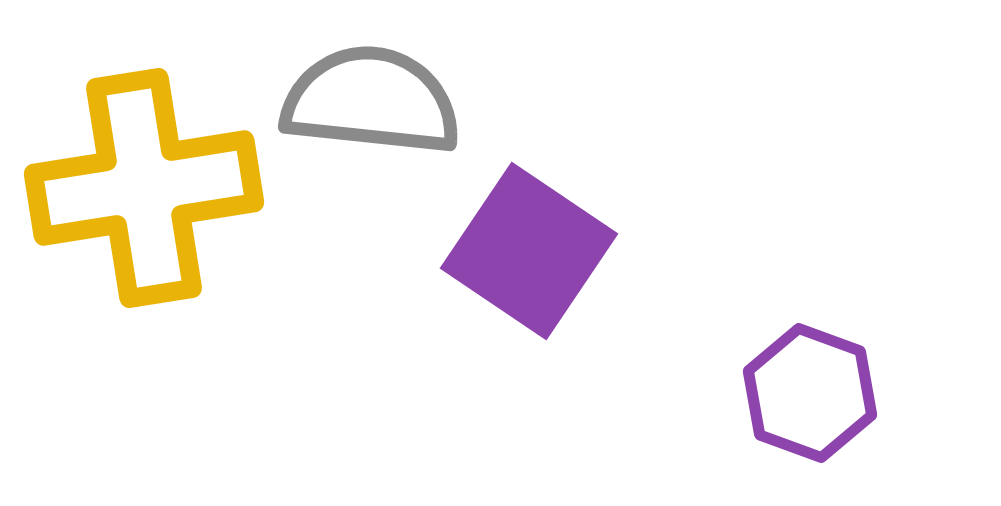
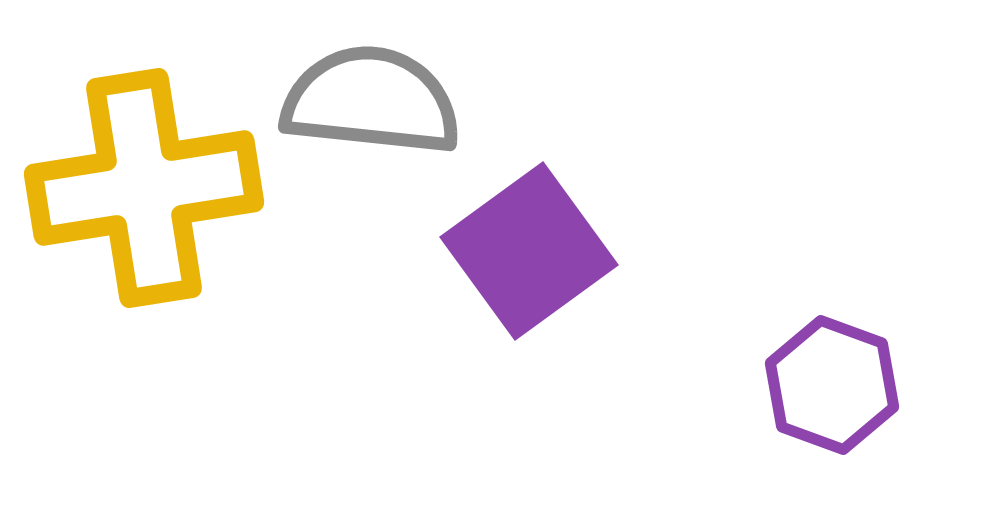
purple square: rotated 20 degrees clockwise
purple hexagon: moved 22 px right, 8 px up
